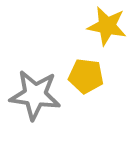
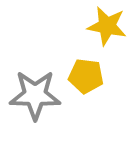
gray star: rotated 6 degrees counterclockwise
